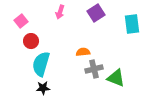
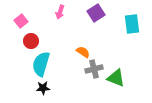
orange semicircle: rotated 40 degrees clockwise
